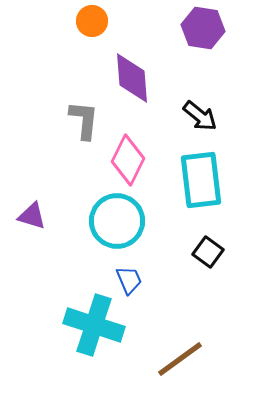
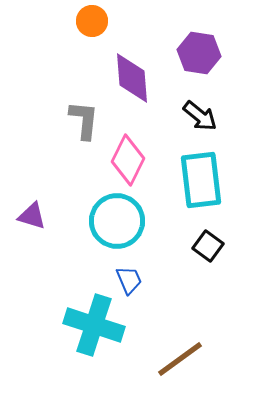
purple hexagon: moved 4 px left, 25 px down
black square: moved 6 px up
